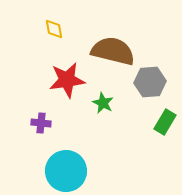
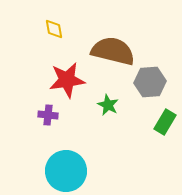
green star: moved 5 px right, 2 px down
purple cross: moved 7 px right, 8 px up
